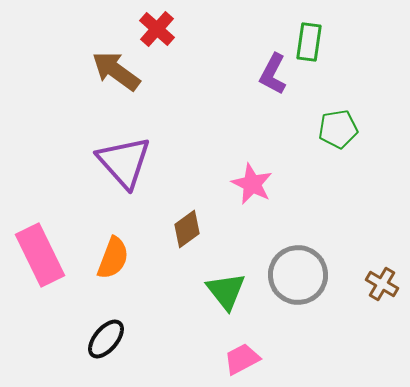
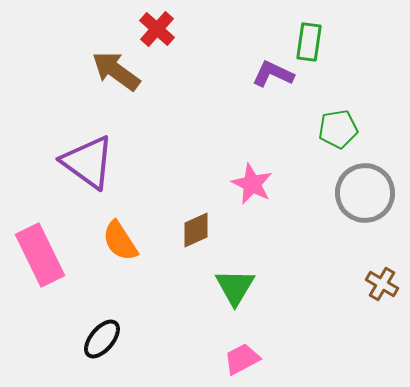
purple L-shape: rotated 87 degrees clockwise
purple triangle: moved 36 px left; rotated 12 degrees counterclockwise
brown diamond: moved 9 px right, 1 px down; rotated 12 degrees clockwise
orange semicircle: moved 7 px right, 17 px up; rotated 126 degrees clockwise
gray circle: moved 67 px right, 82 px up
green triangle: moved 9 px right, 4 px up; rotated 9 degrees clockwise
black ellipse: moved 4 px left
